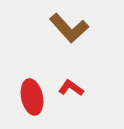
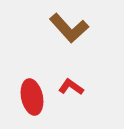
red L-shape: moved 1 px up
